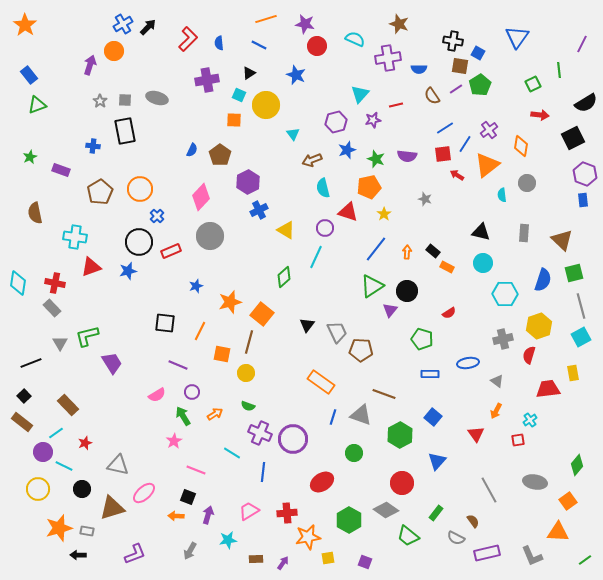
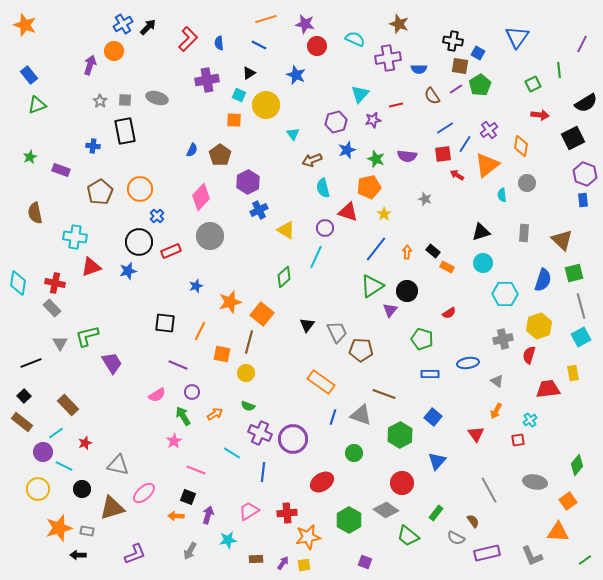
orange star at (25, 25): rotated 15 degrees counterclockwise
black triangle at (481, 232): rotated 30 degrees counterclockwise
yellow square at (328, 558): moved 24 px left, 7 px down
